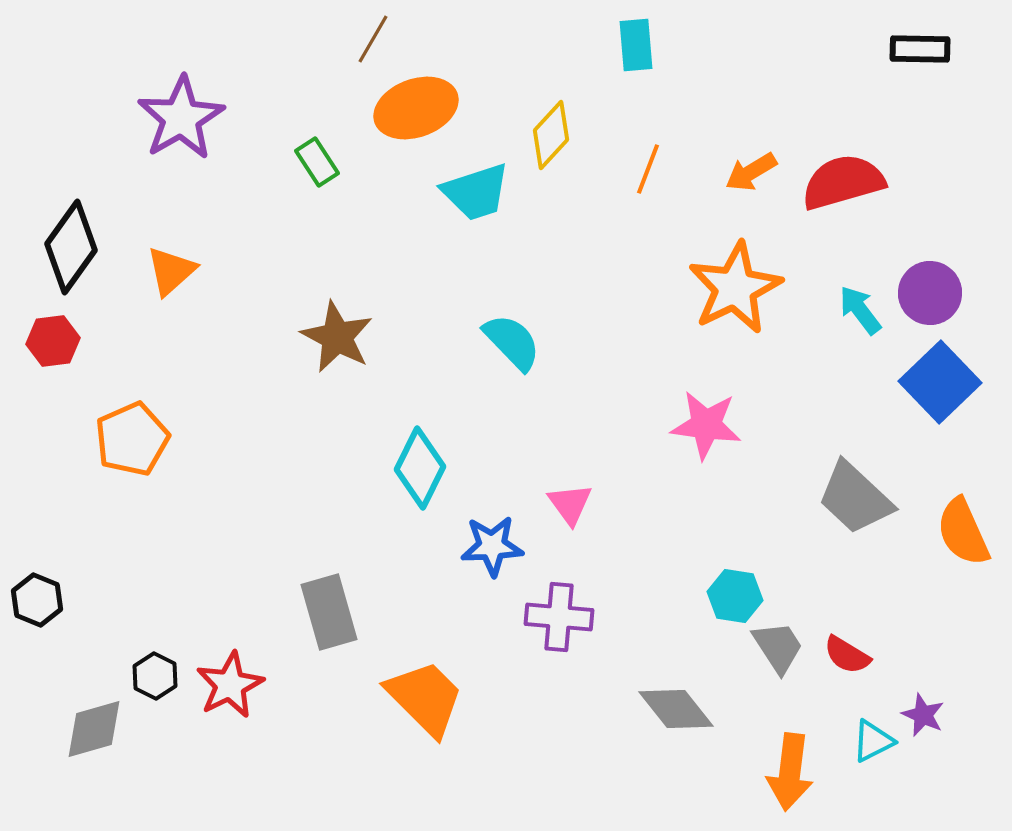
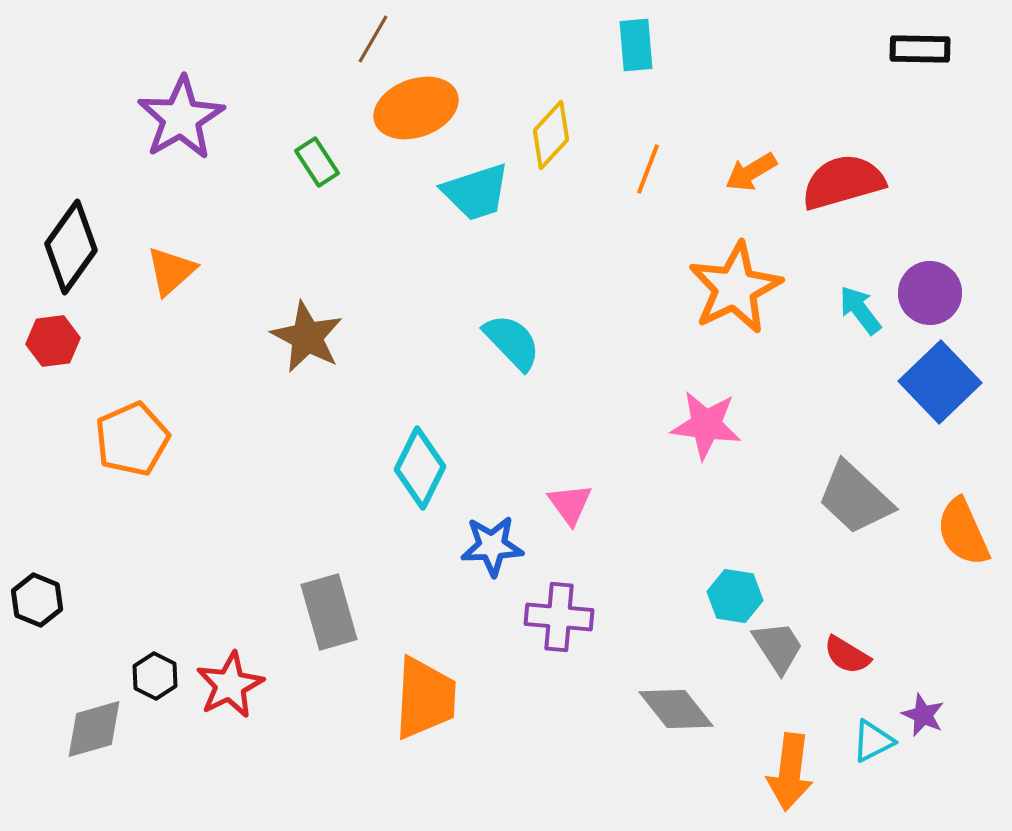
brown star at (337, 337): moved 30 px left
orange trapezoid at (425, 698): rotated 48 degrees clockwise
